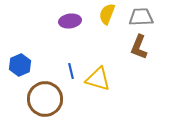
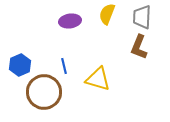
gray trapezoid: moved 1 px right; rotated 85 degrees counterclockwise
blue line: moved 7 px left, 5 px up
brown circle: moved 1 px left, 7 px up
